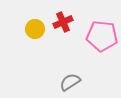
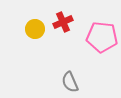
pink pentagon: moved 1 px down
gray semicircle: rotated 80 degrees counterclockwise
